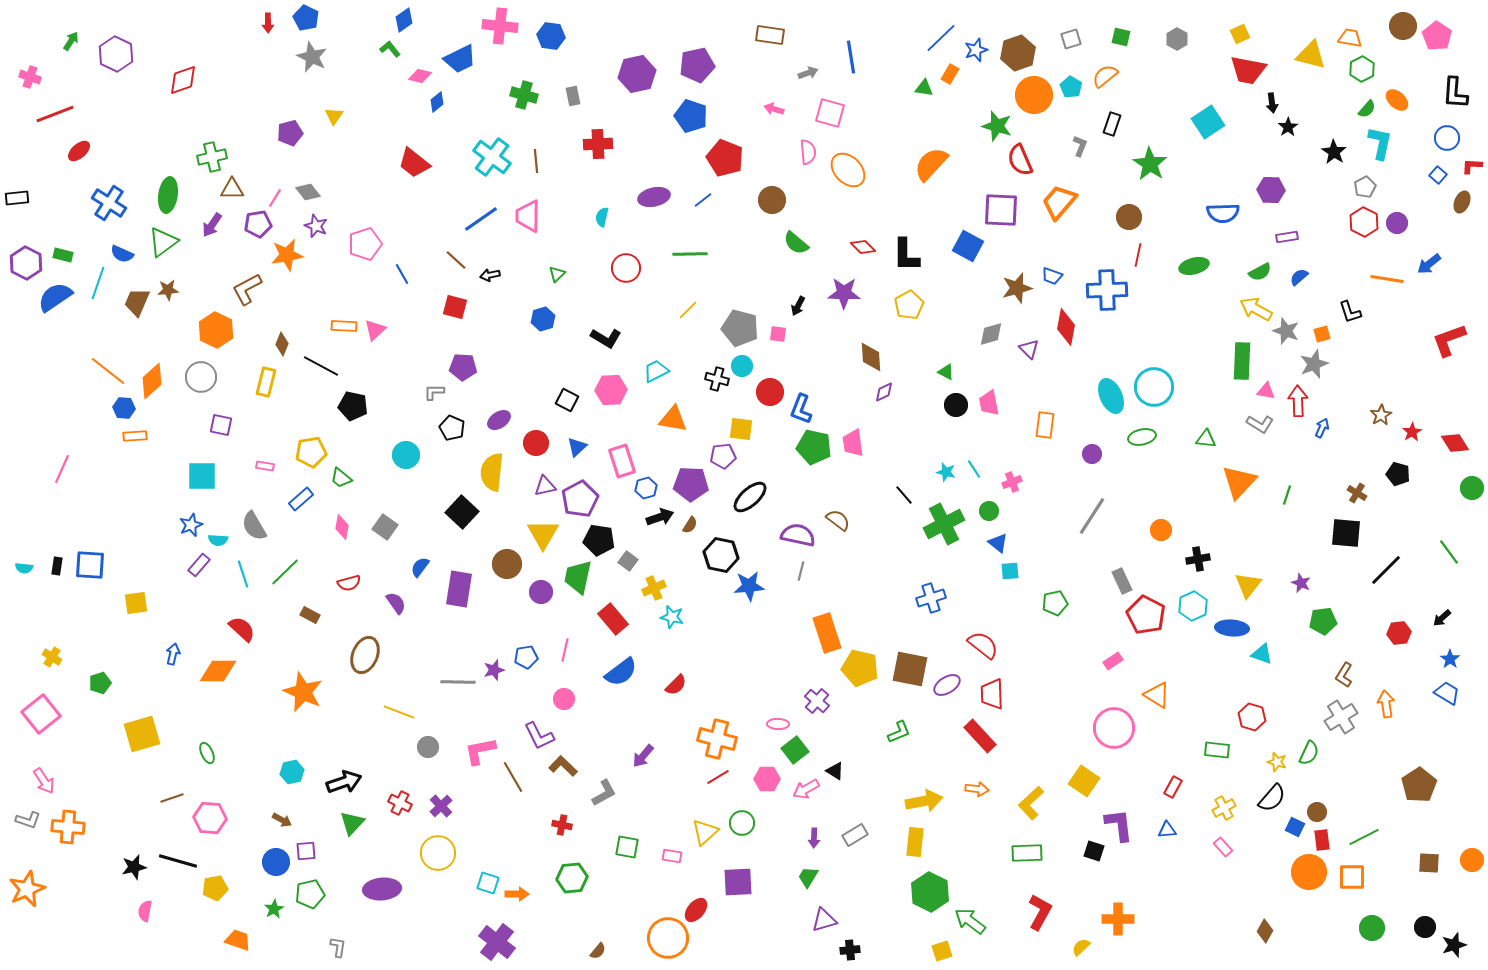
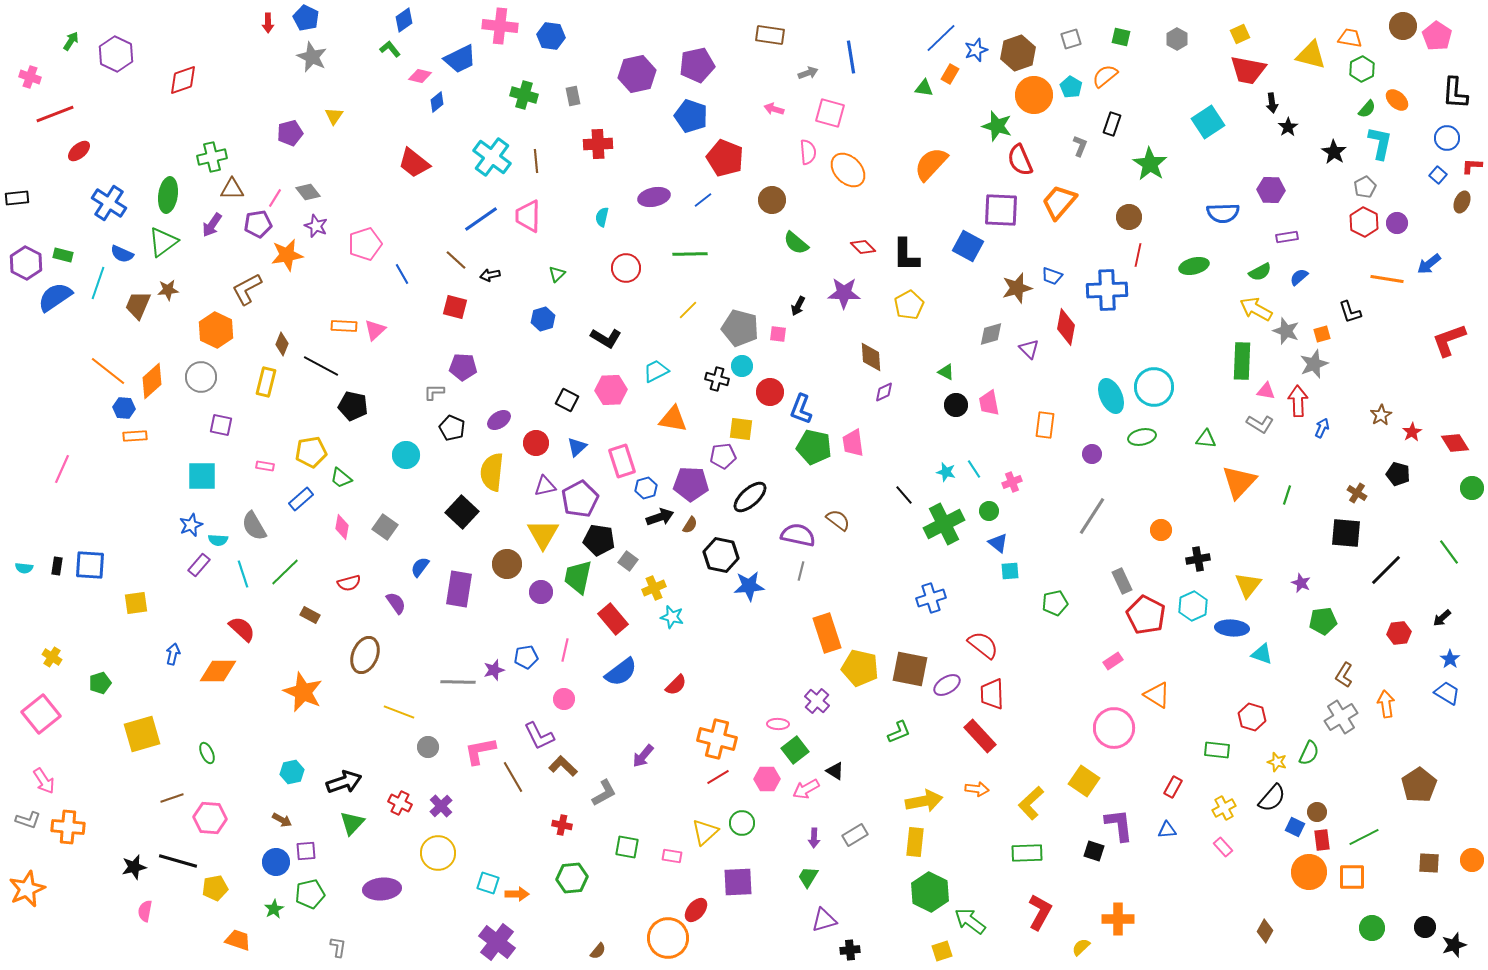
brown trapezoid at (137, 302): moved 1 px right, 3 px down
